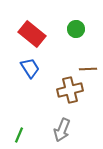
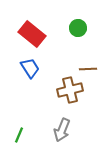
green circle: moved 2 px right, 1 px up
